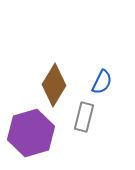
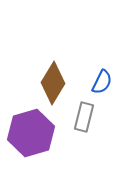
brown diamond: moved 1 px left, 2 px up
